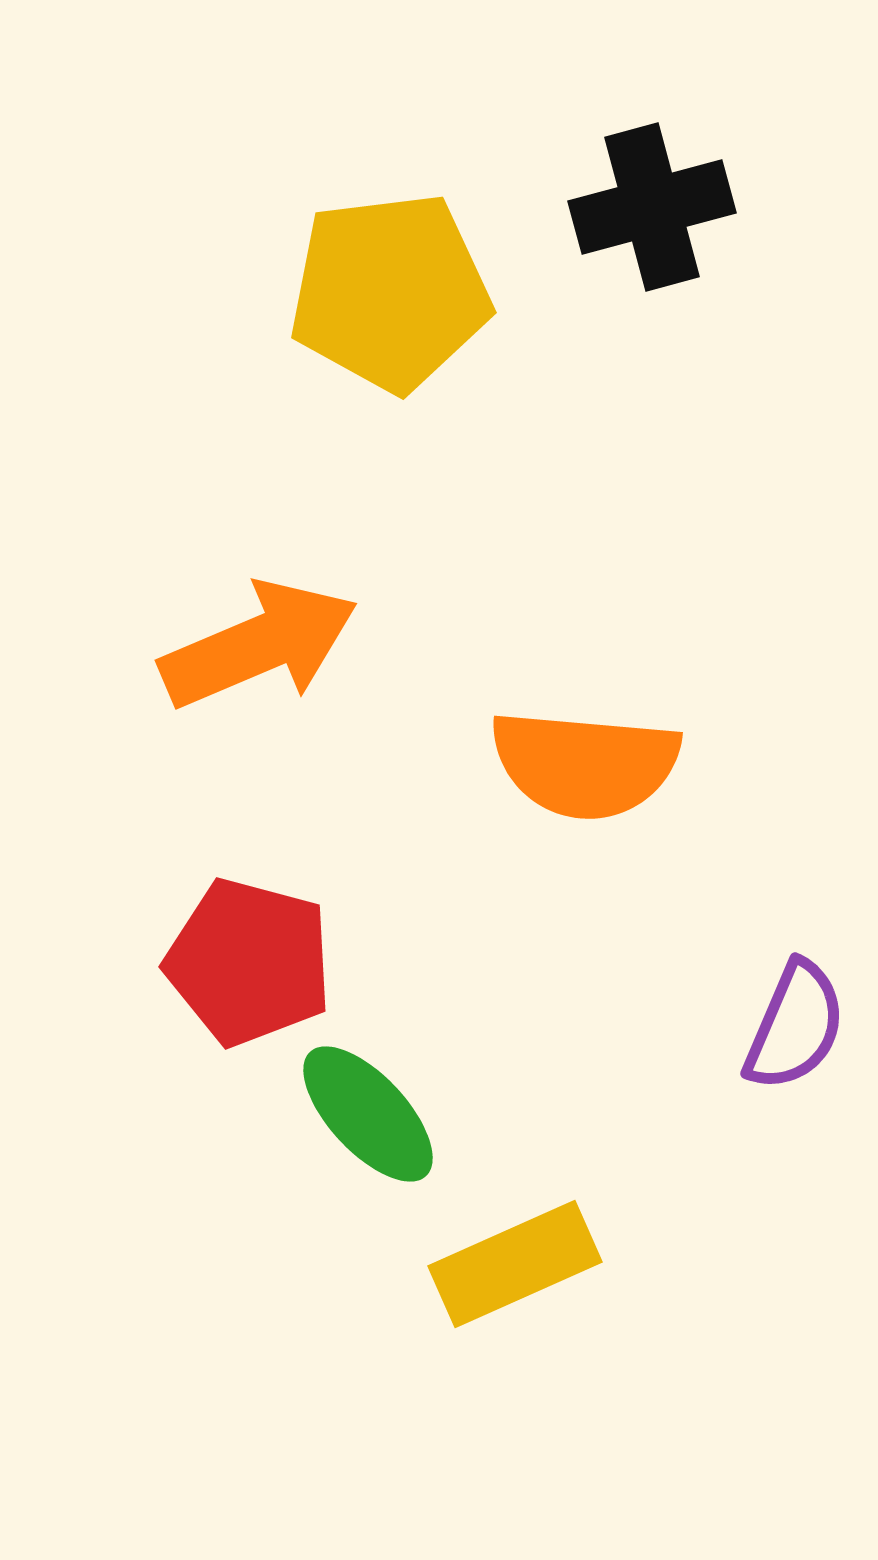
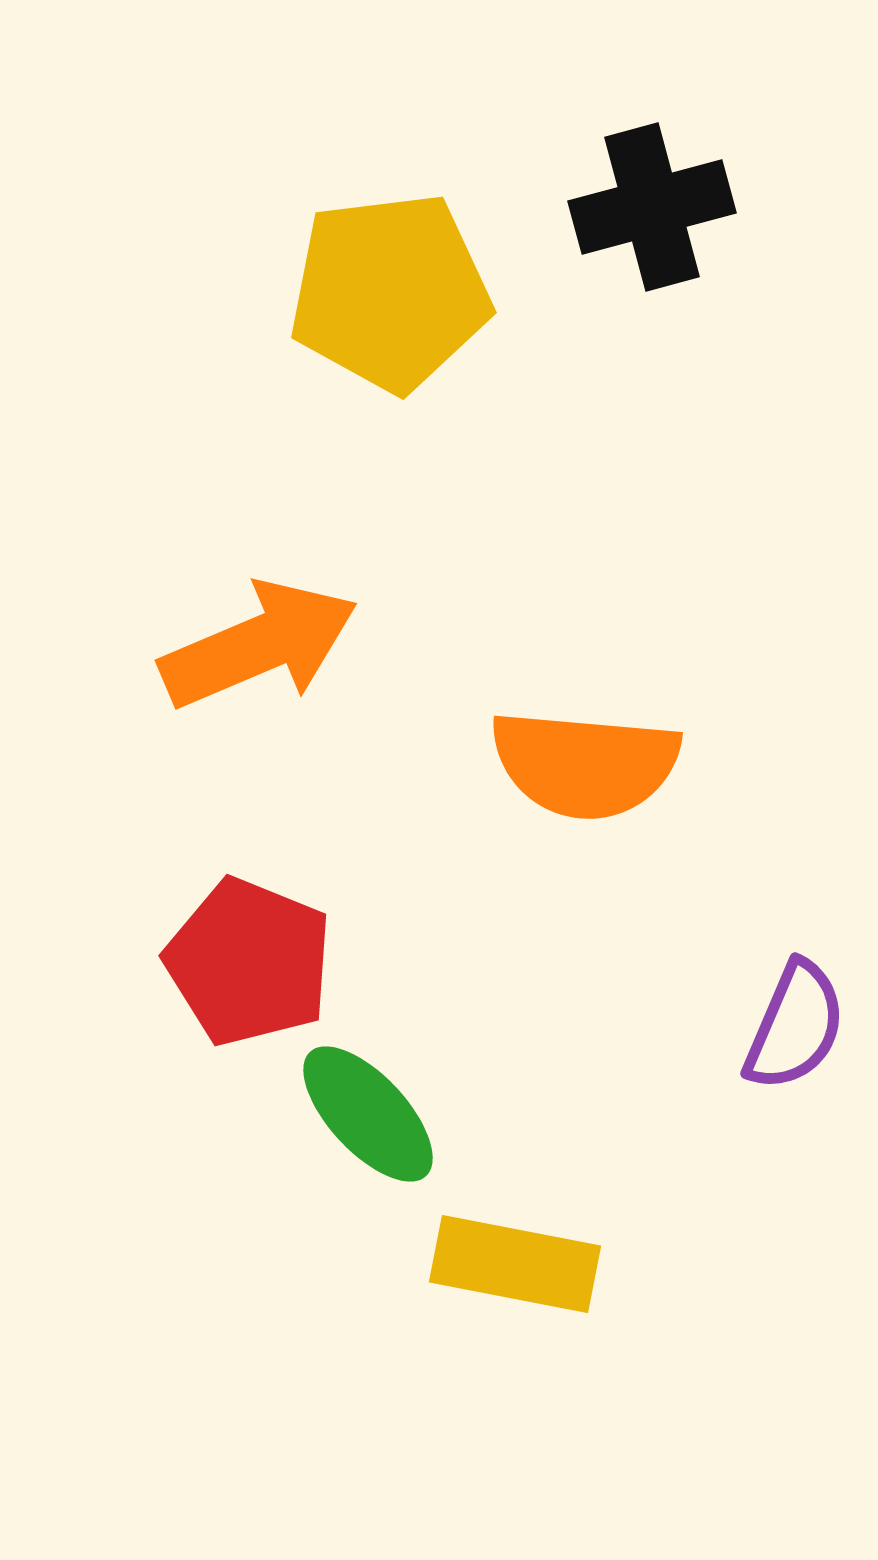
red pentagon: rotated 7 degrees clockwise
yellow rectangle: rotated 35 degrees clockwise
